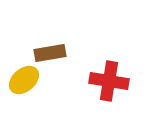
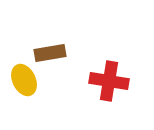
yellow ellipse: rotated 76 degrees counterclockwise
